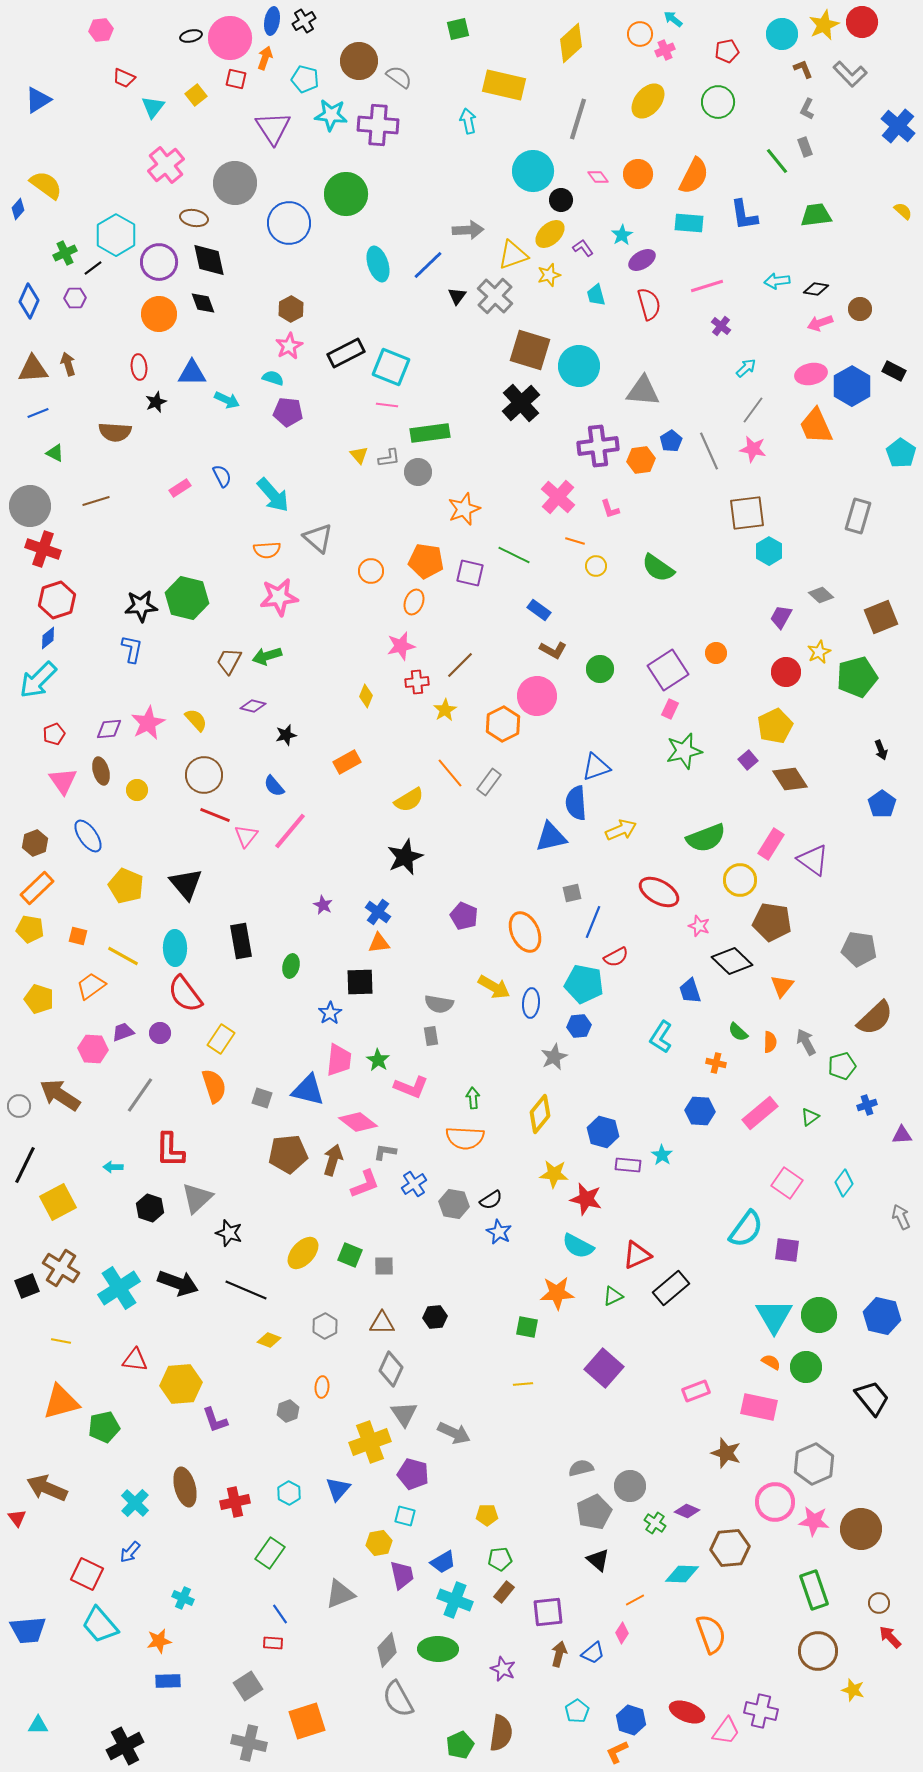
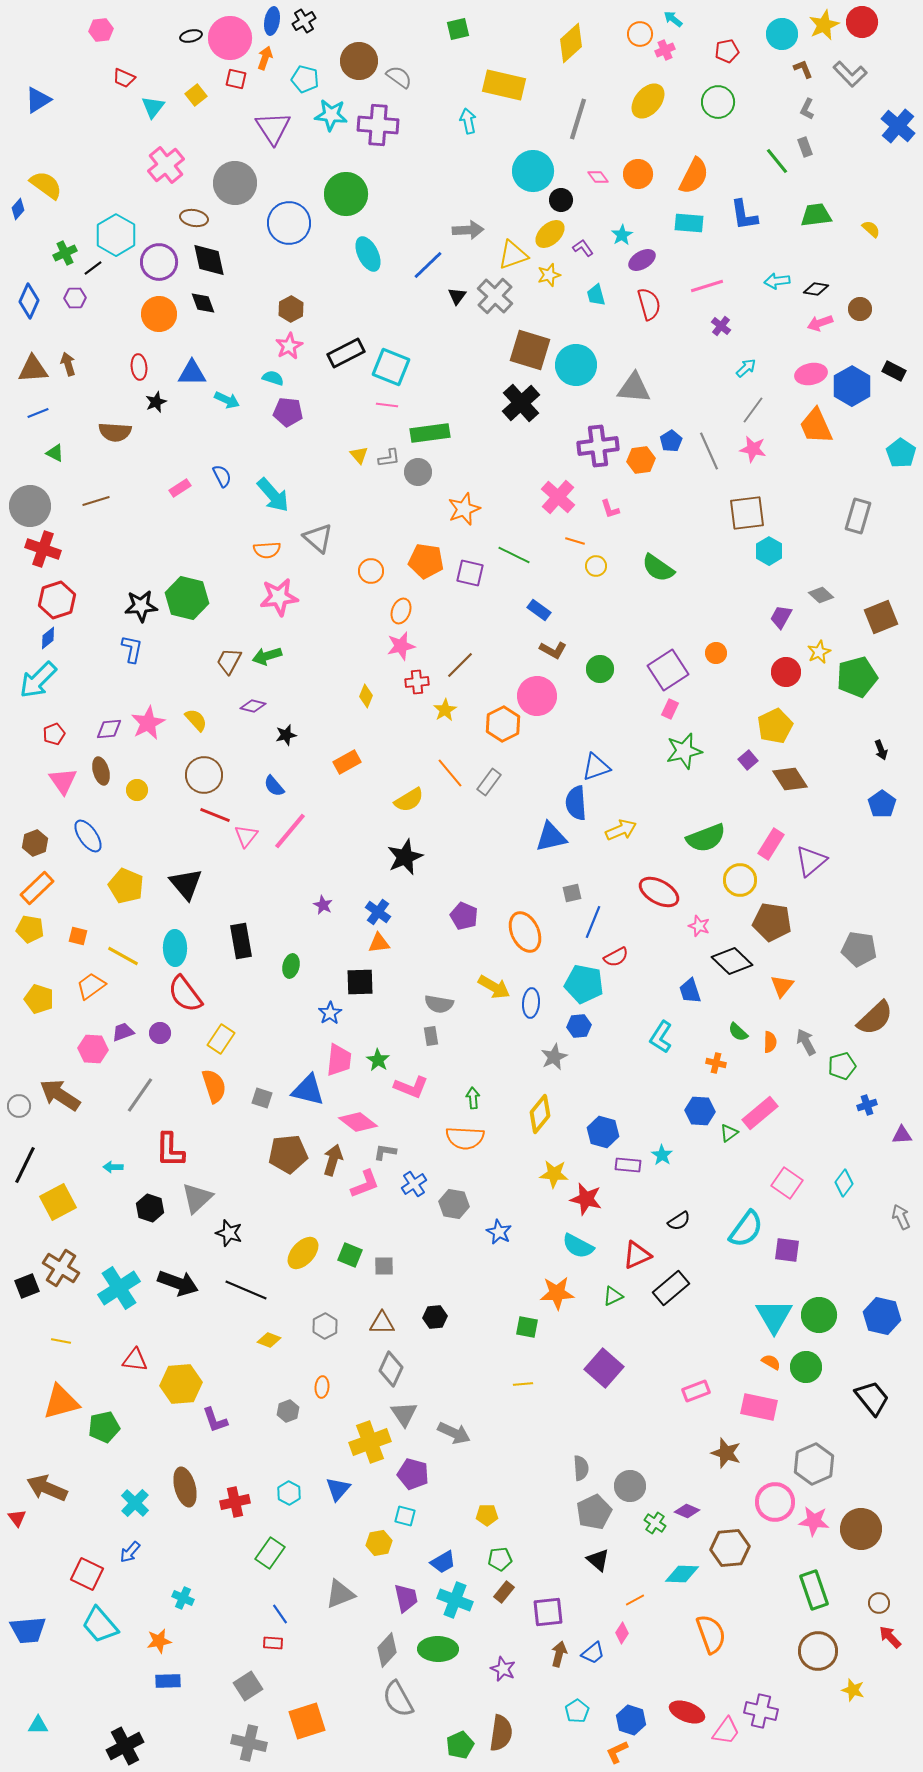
yellow semicircle at (903, 211): moved 32 px left, 18 px down
cyan ellipse at (378, 264): moved 10 px left, 10 px up; rotated 8 degrees counterclockwise
cyan circle at (579, 366): moved 3 px left, 1 px up
gray triangle at (643, 391): moved 9 px left, 3 px up
orange ellipse at (414, 602): moved 13 px left, 9 px down
purple triangle at (813, 860): moved 2 px left, 1 px down; rotated 44 degrees clockwise
green triangle at (810, 1117): moved 81 px left, 16 px down
black semicircle at (491, 1200): moved 188 px right, 21 px down
gray semicircle at (581, 1468): rotated 100 degrees clockwise
purple trapezoid at (402, 1575): moved 4 px right, 23 px down
